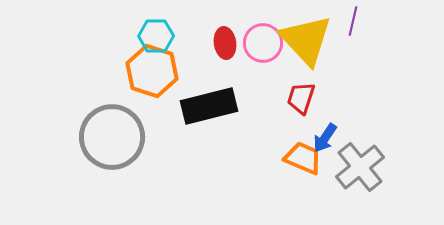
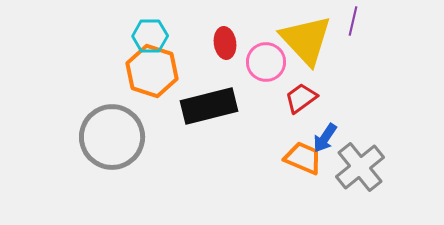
cyan hexagon: moved 6 px left
pink circle: moved 3 px right, 19 px down
red trapezoid: rotated 36 degrees clockwise
